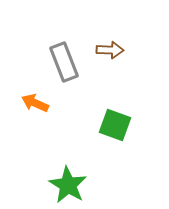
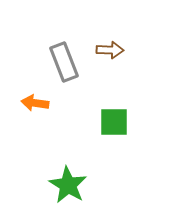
orange arrow: rotated 16 degrees counterclockwise
green square: moved 1 px left, 3 px up; rotated 20 degrees counterclockwise
